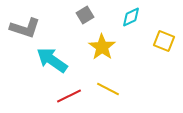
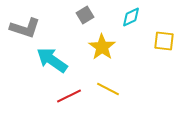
yellow square: rotated 15 degrees counterclockwise
